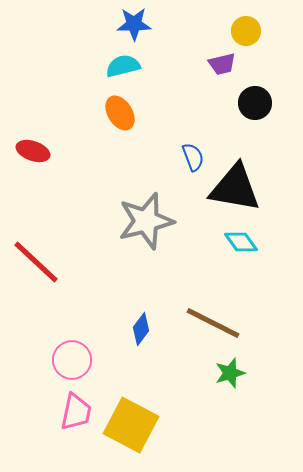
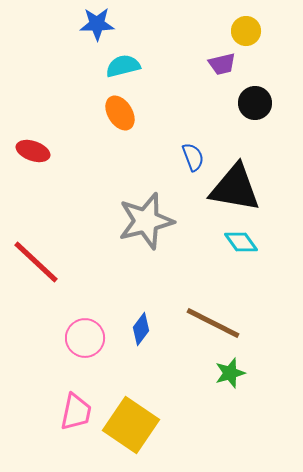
blue star: moved 37 px left
pink circle: moved 13 px right, 22 px up
yellow square: rotated 6 degrees clockwise
